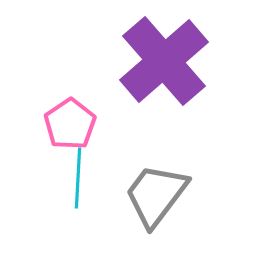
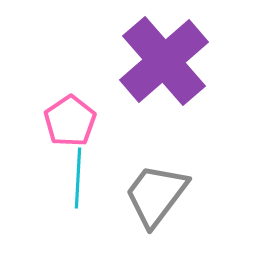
pink pentagon: moved 3 px up
